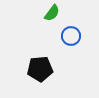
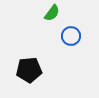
black pentagon: moved 11 px left, 1 px down
